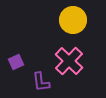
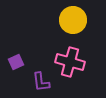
pink cross: moved 1 px right, 1 px down; rotated 28 degrees counterclockwise
